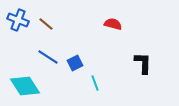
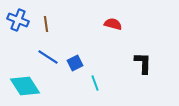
brown line: rotated 42 degrees clockwise
